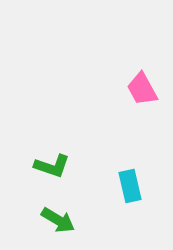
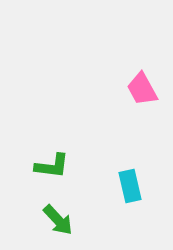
green L-shape: rotated 12 degrees counterclockwise
green arrow: rotated 16 degrees clockwise
